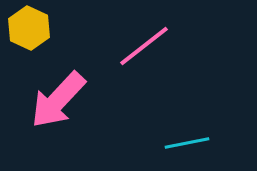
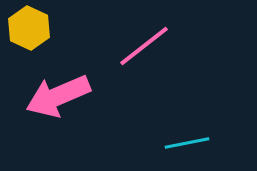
pink arrow: moved 4 px up; rotated 24 degrees clockwise
